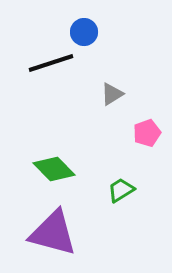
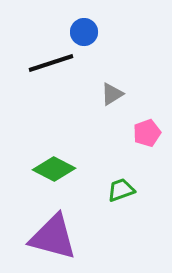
green diamond: rotated 18 degrees counterclockwise
green trapezoid: rotated 12 degrees clockwise
purple triangle: moved 4 px down
